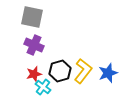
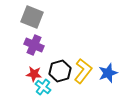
gray square: rotated 10 degrees clockwise
red star: rotated 21 degrees clockwise
